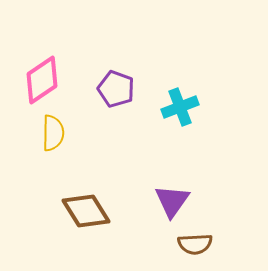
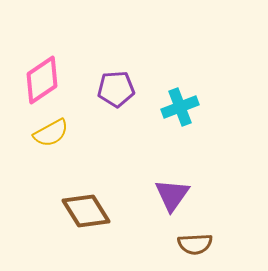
purple pentagon: rotated 24 degrees counterclockwise
yellow semicircle: moved 2 px left; rotated 60 degrees clockwise
purple triangle: moved 6 px up
